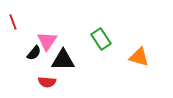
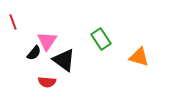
black triangle: moved 1 px right; rotated 35 degrees clockwise
